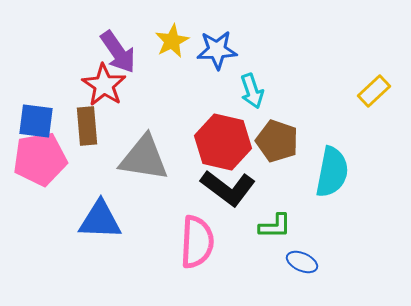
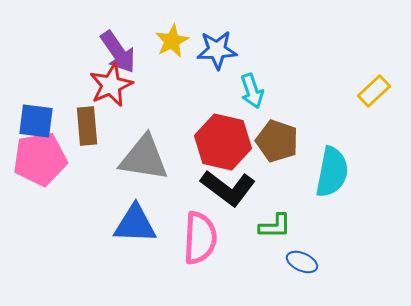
red star: moved 7 px right; rotated 15 degrees clockwise
blue triangle: moved 35 px right, 4 px down
pink semicircle: moved 3 px right, 4 px up
